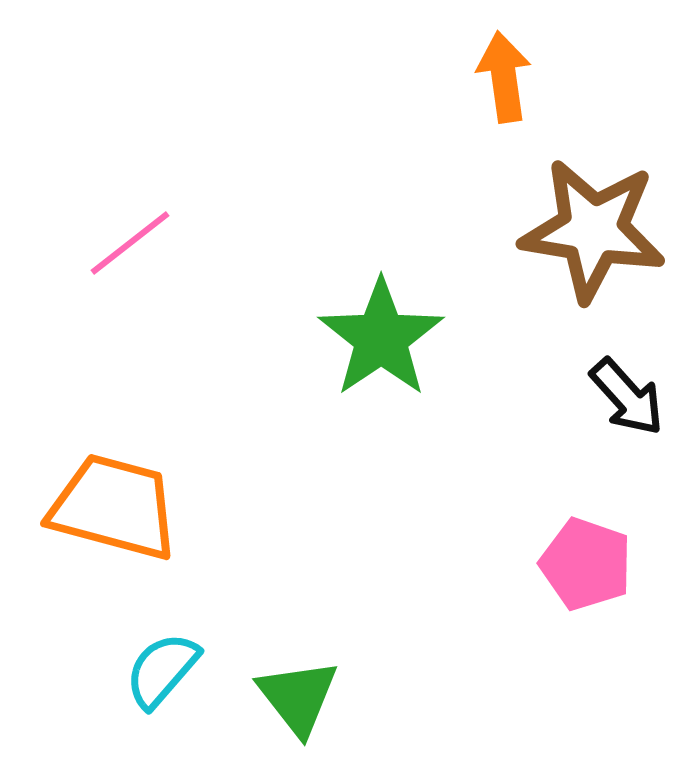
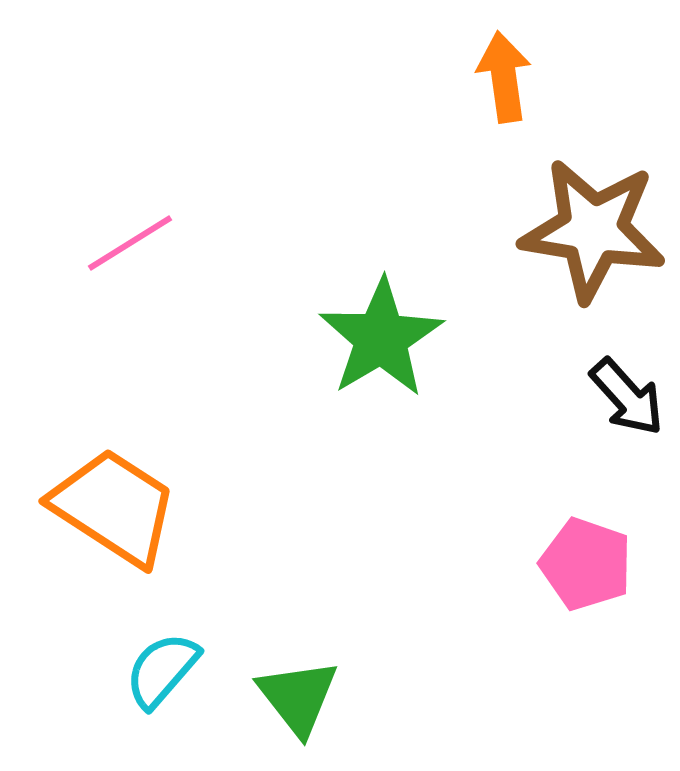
pink line: rotated 6 degrees clockwise
green star: rotated 3 degrees clockwise
orange trapezoid: rotated 18 degrees clockwise
